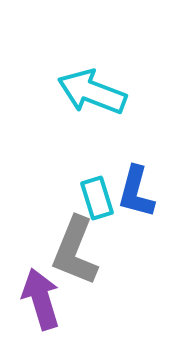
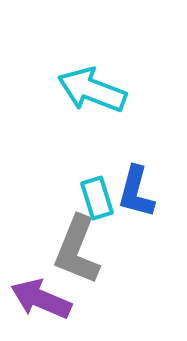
cyan arrow: moved 2 px up
gray L-shape: moved 2 px right, 1 px up
purple arrow: rotated 50 degrees counterclockwise
